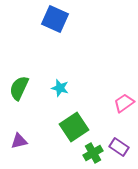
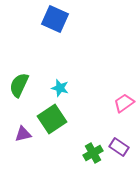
green semicircle: moved 3 px up
green square: moved 22 px left, 8 px up
purple triangle: moved 4 px right, 7 px up
